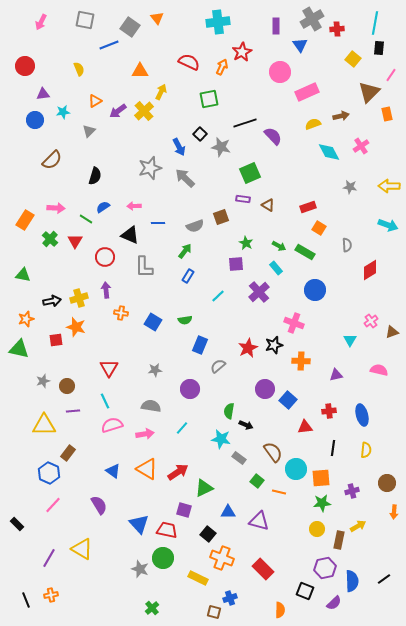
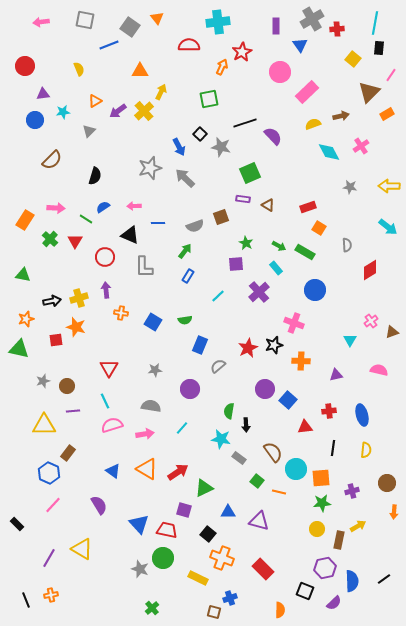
pink arrow at (41, 22): rotated 56 degrees clockwise
red semicircle at (189, 62): moved 17 px up; rotated 25 degrees counterclockwise
pink rectangle at (307, 92): rotated 20 degrees counterclockwise
orange rectangle at (387, 114): rotated 72 degrees clockwise
cyan arrow at (388, 225): moved 2 px down; rotated 18 degrees clockwise
black arrow at (246, 425): rotated 64 degrees clockwise
